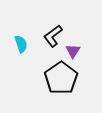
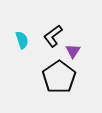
cyan semicircle: moved 1 px right, 4 px up
black pentagon: moved 2 px left, 1 px up
